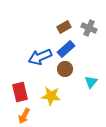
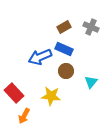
gray cross: moved 2 px right, 1 px up
blue rectangle: moved 2 px left; rotated 66 degrees clockwise
brown circle: moved 1 px right, 2 px down
red rectangle: moved 6 px left, 1 px down; rotated 30 degrees counterclockwise
